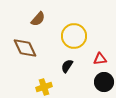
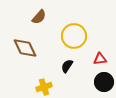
brown semicircle: moved 1 px right, 2 px up
